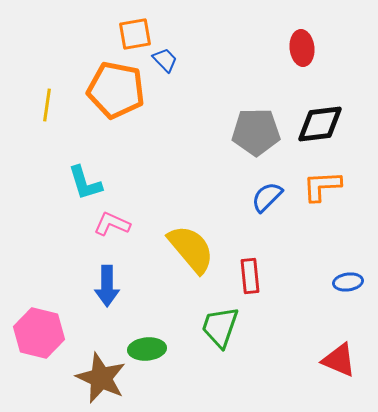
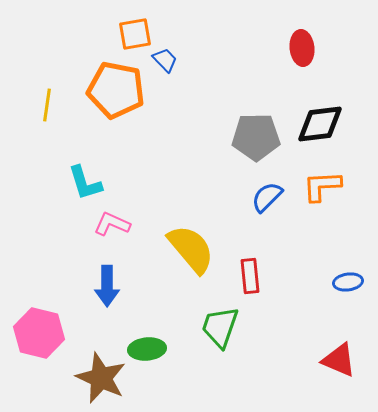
gray pentagon: moved 5 px down
